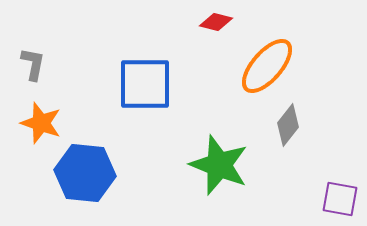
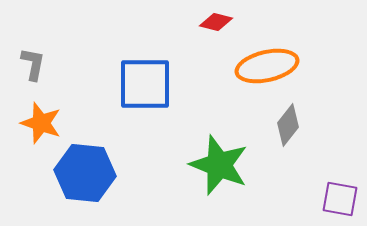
orange ellipse: rotated 36 degrees clockwise
